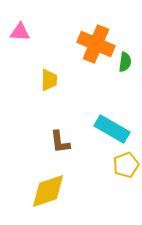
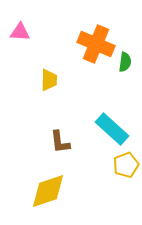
cyan rectangle: rotated 12 degrees clockwise
